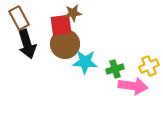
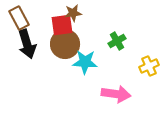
red square: moved 1 px right
green cross: moved 2 px right, 28 px up; rotated 12 degrees counterclockwise
pink arrow: moved 17 px left, 8 px down
